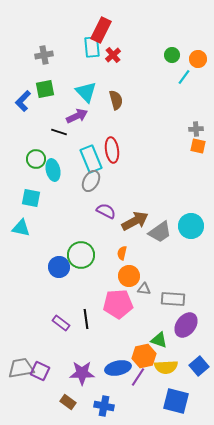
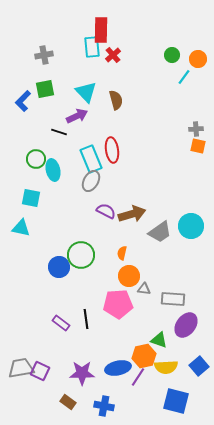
red rectangle at (101, 30): rotated 25 degrees counterclockwise
brown arrow at (135, 221): moved 3 px left, 7 px up; rotated 12 degrees clockwise
